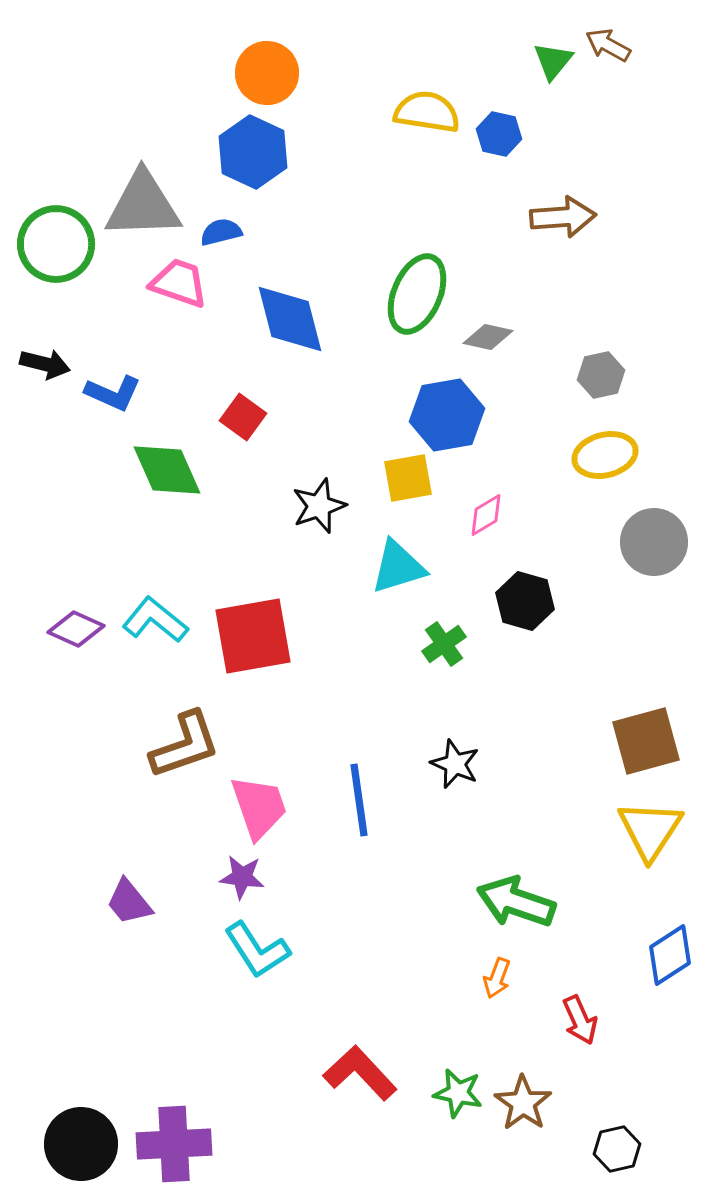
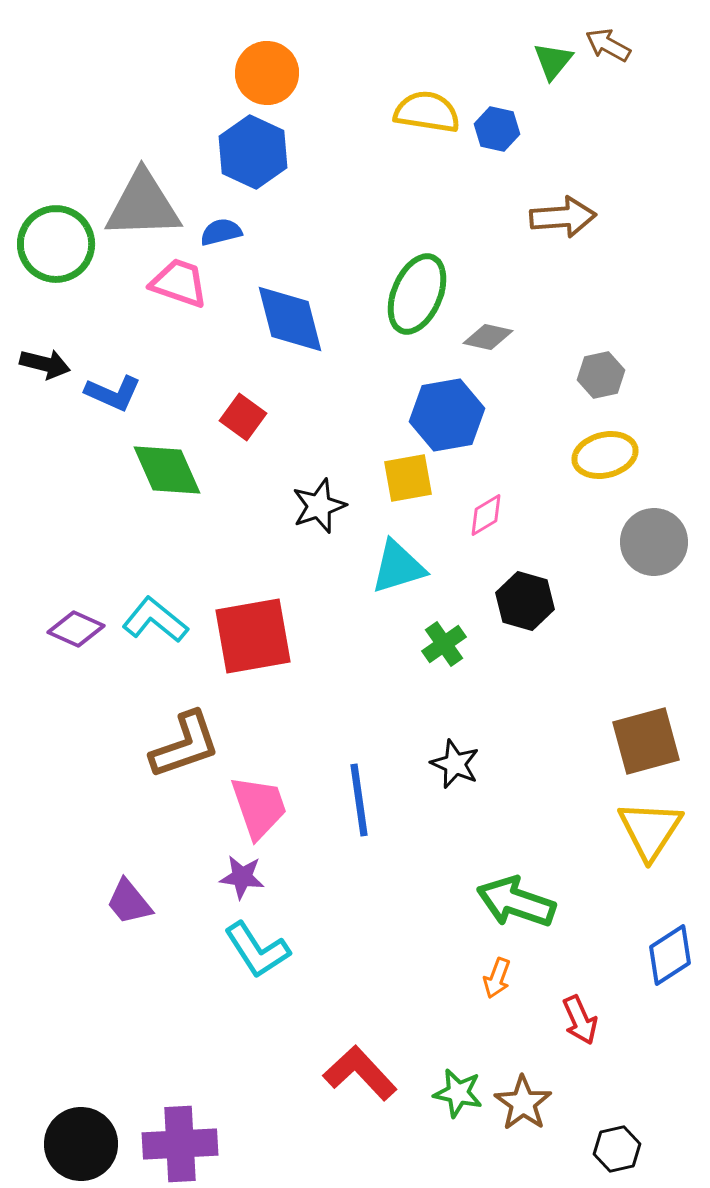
blue hexagon at (499, 134): moved 2 px left, 5 px up
purple cross at (174, 1144): moved 6 px right
